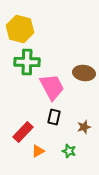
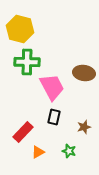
orange triangle: moved 1 px down
